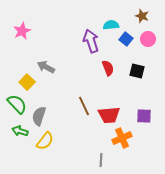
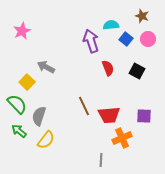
black square: rotated 14 degrees clockwise
green arrow: moved 1 px left; rotated 21 degrees clockwise
yellow semicircle: moved 1 px right, 1 px up
